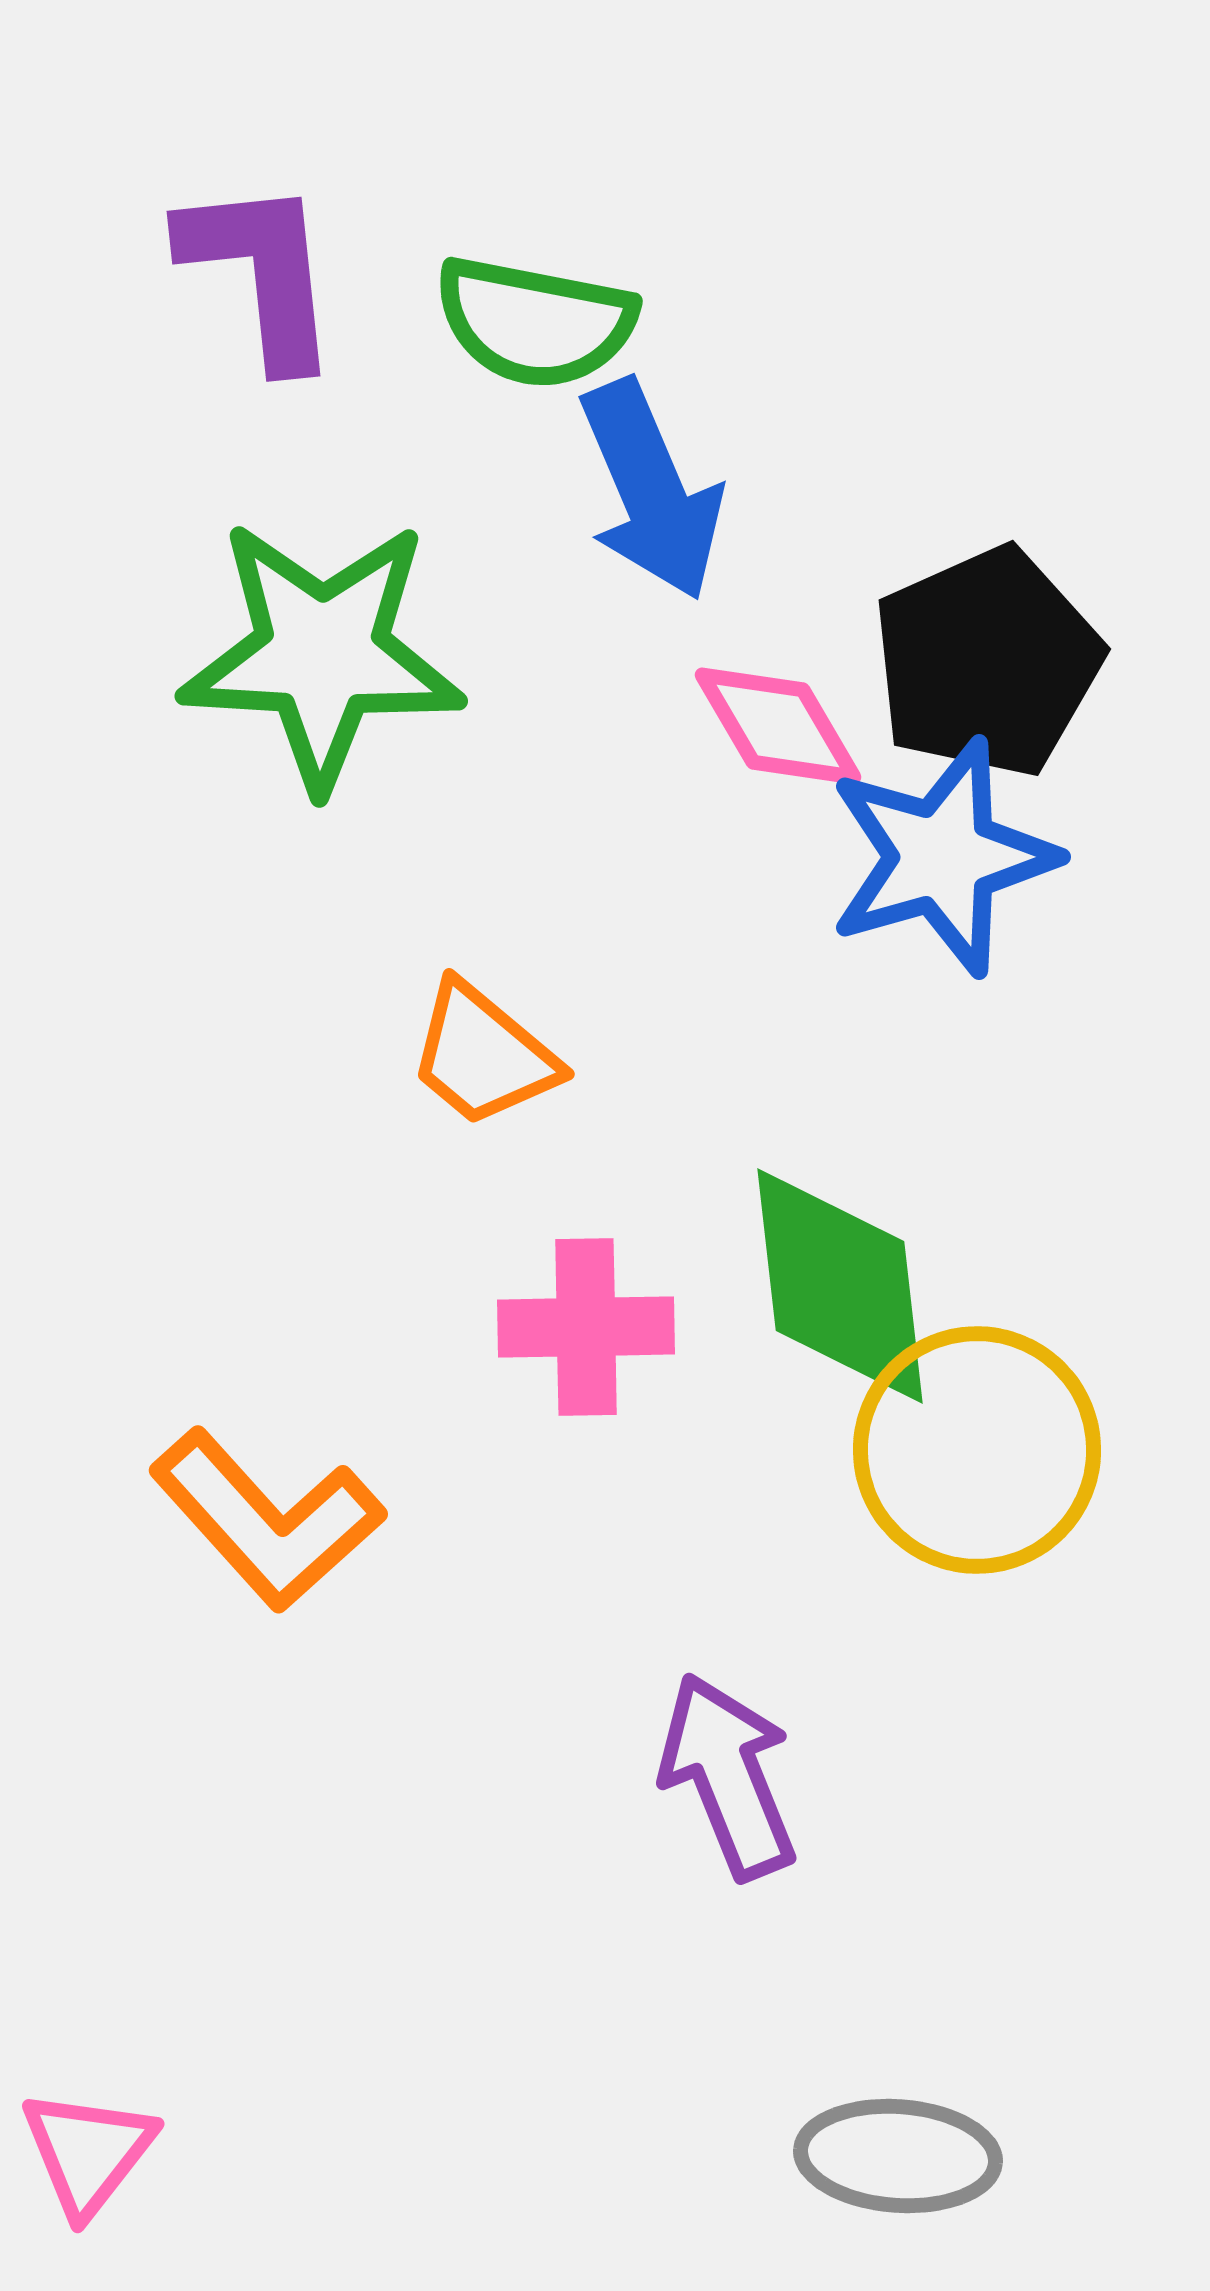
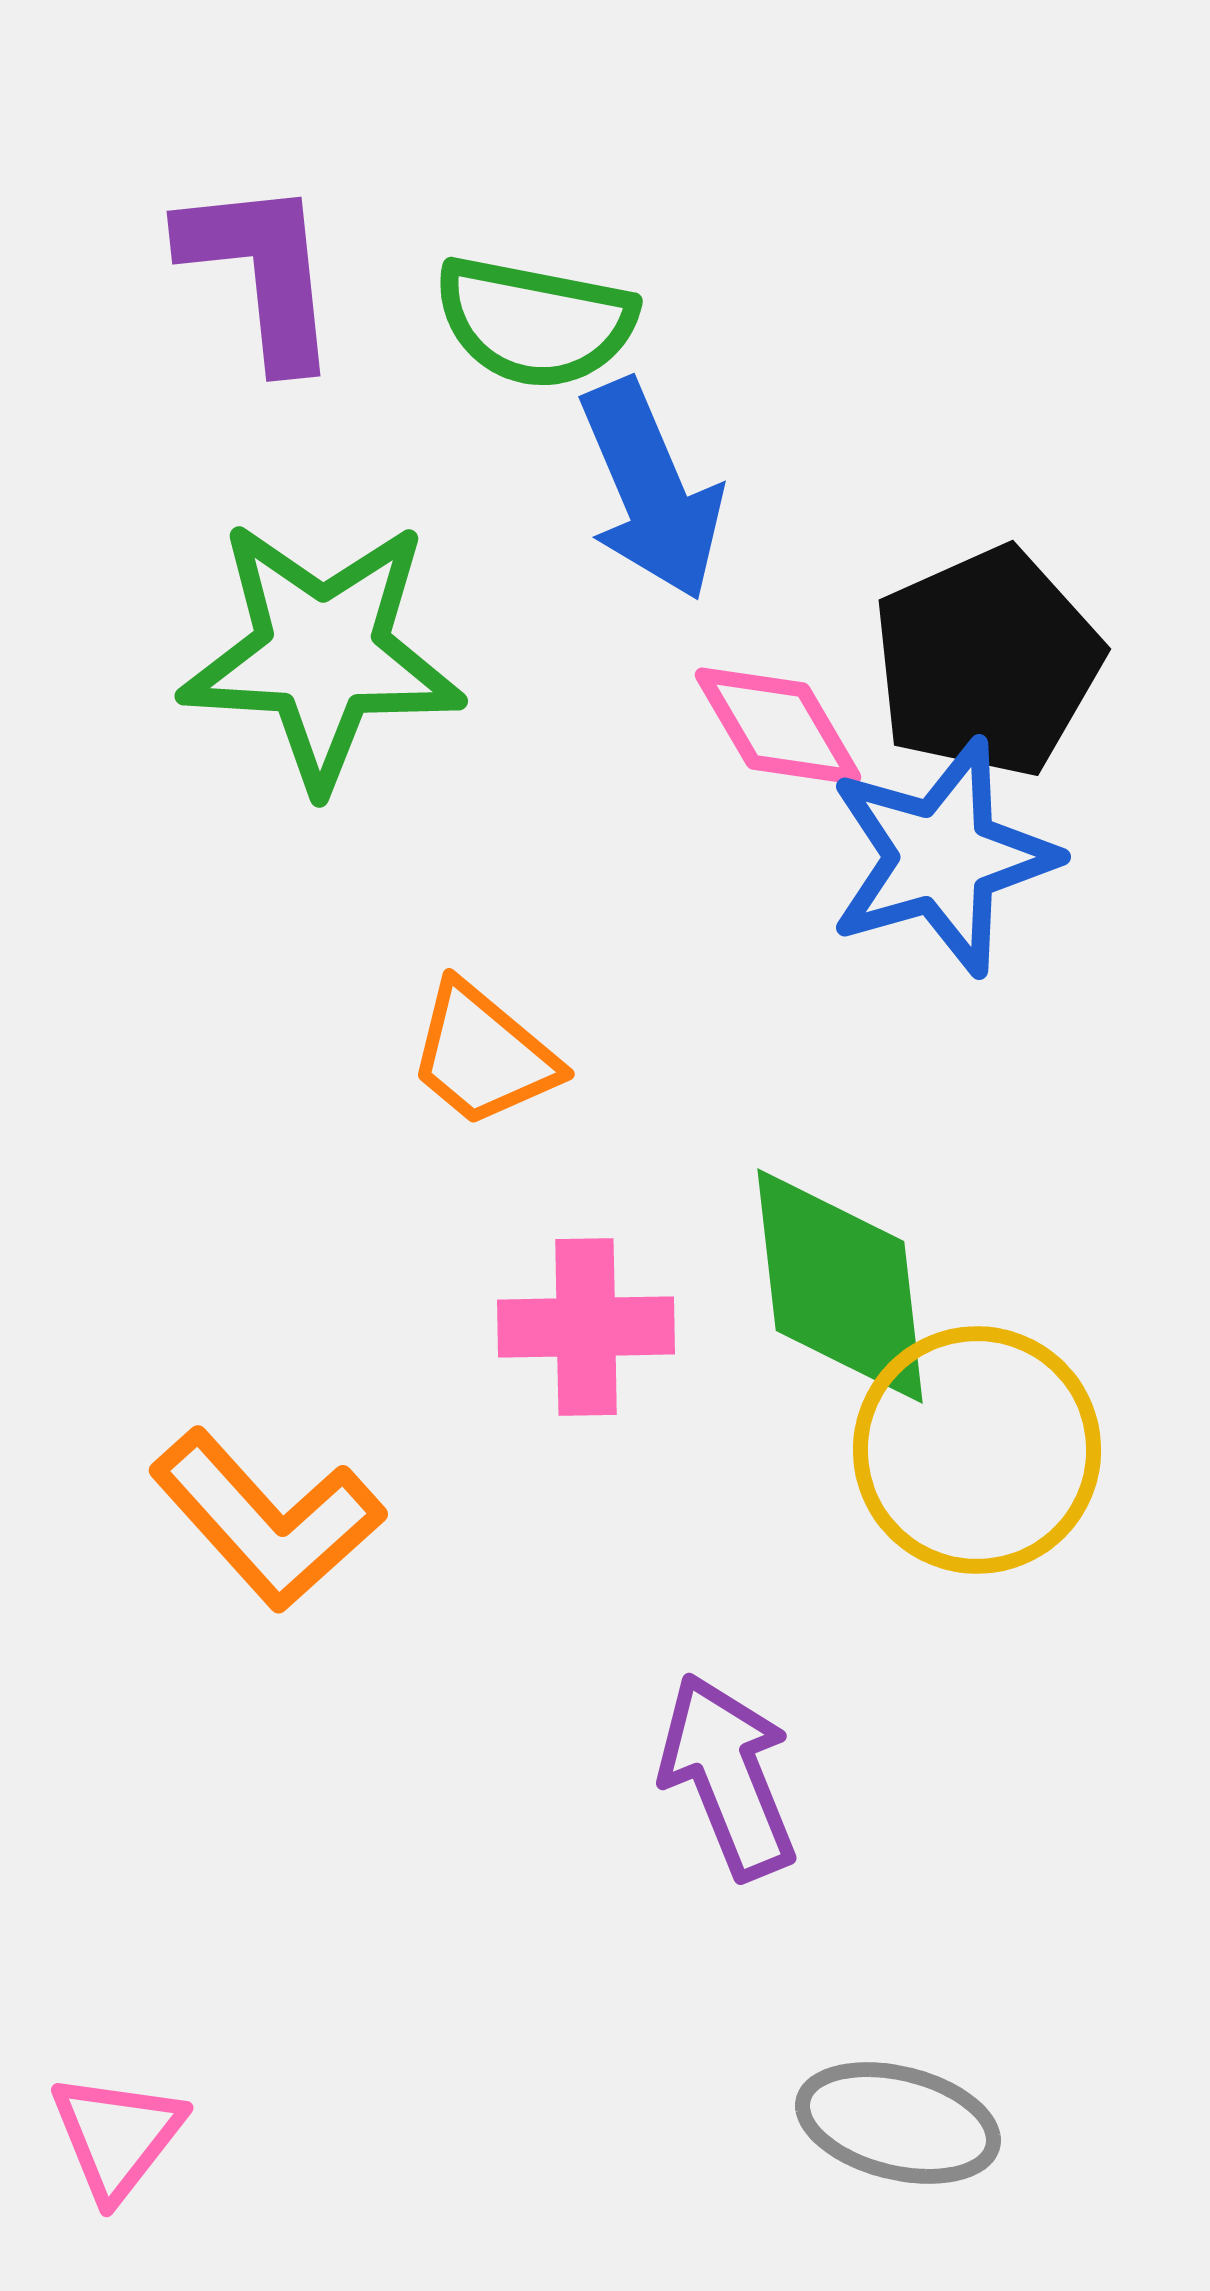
pink triangle: moved 29 px right, 16 px up
gray ellipse: moved 33 px up; rotated 10 degrees clockwise
